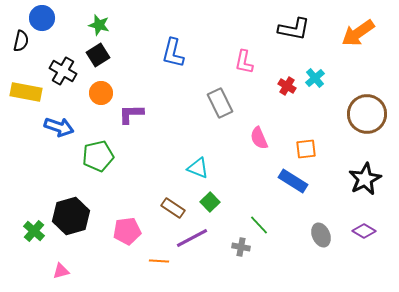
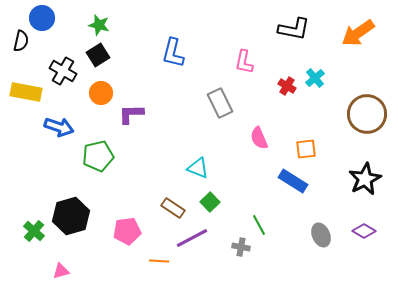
green line: rotated 15 degrees clockwise
